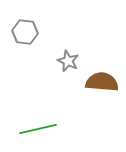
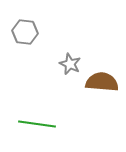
gray star: moved 2 px right, 3 px down
green line: moved 1 px left, 5 px up; rotated 21 degrees clockwise
